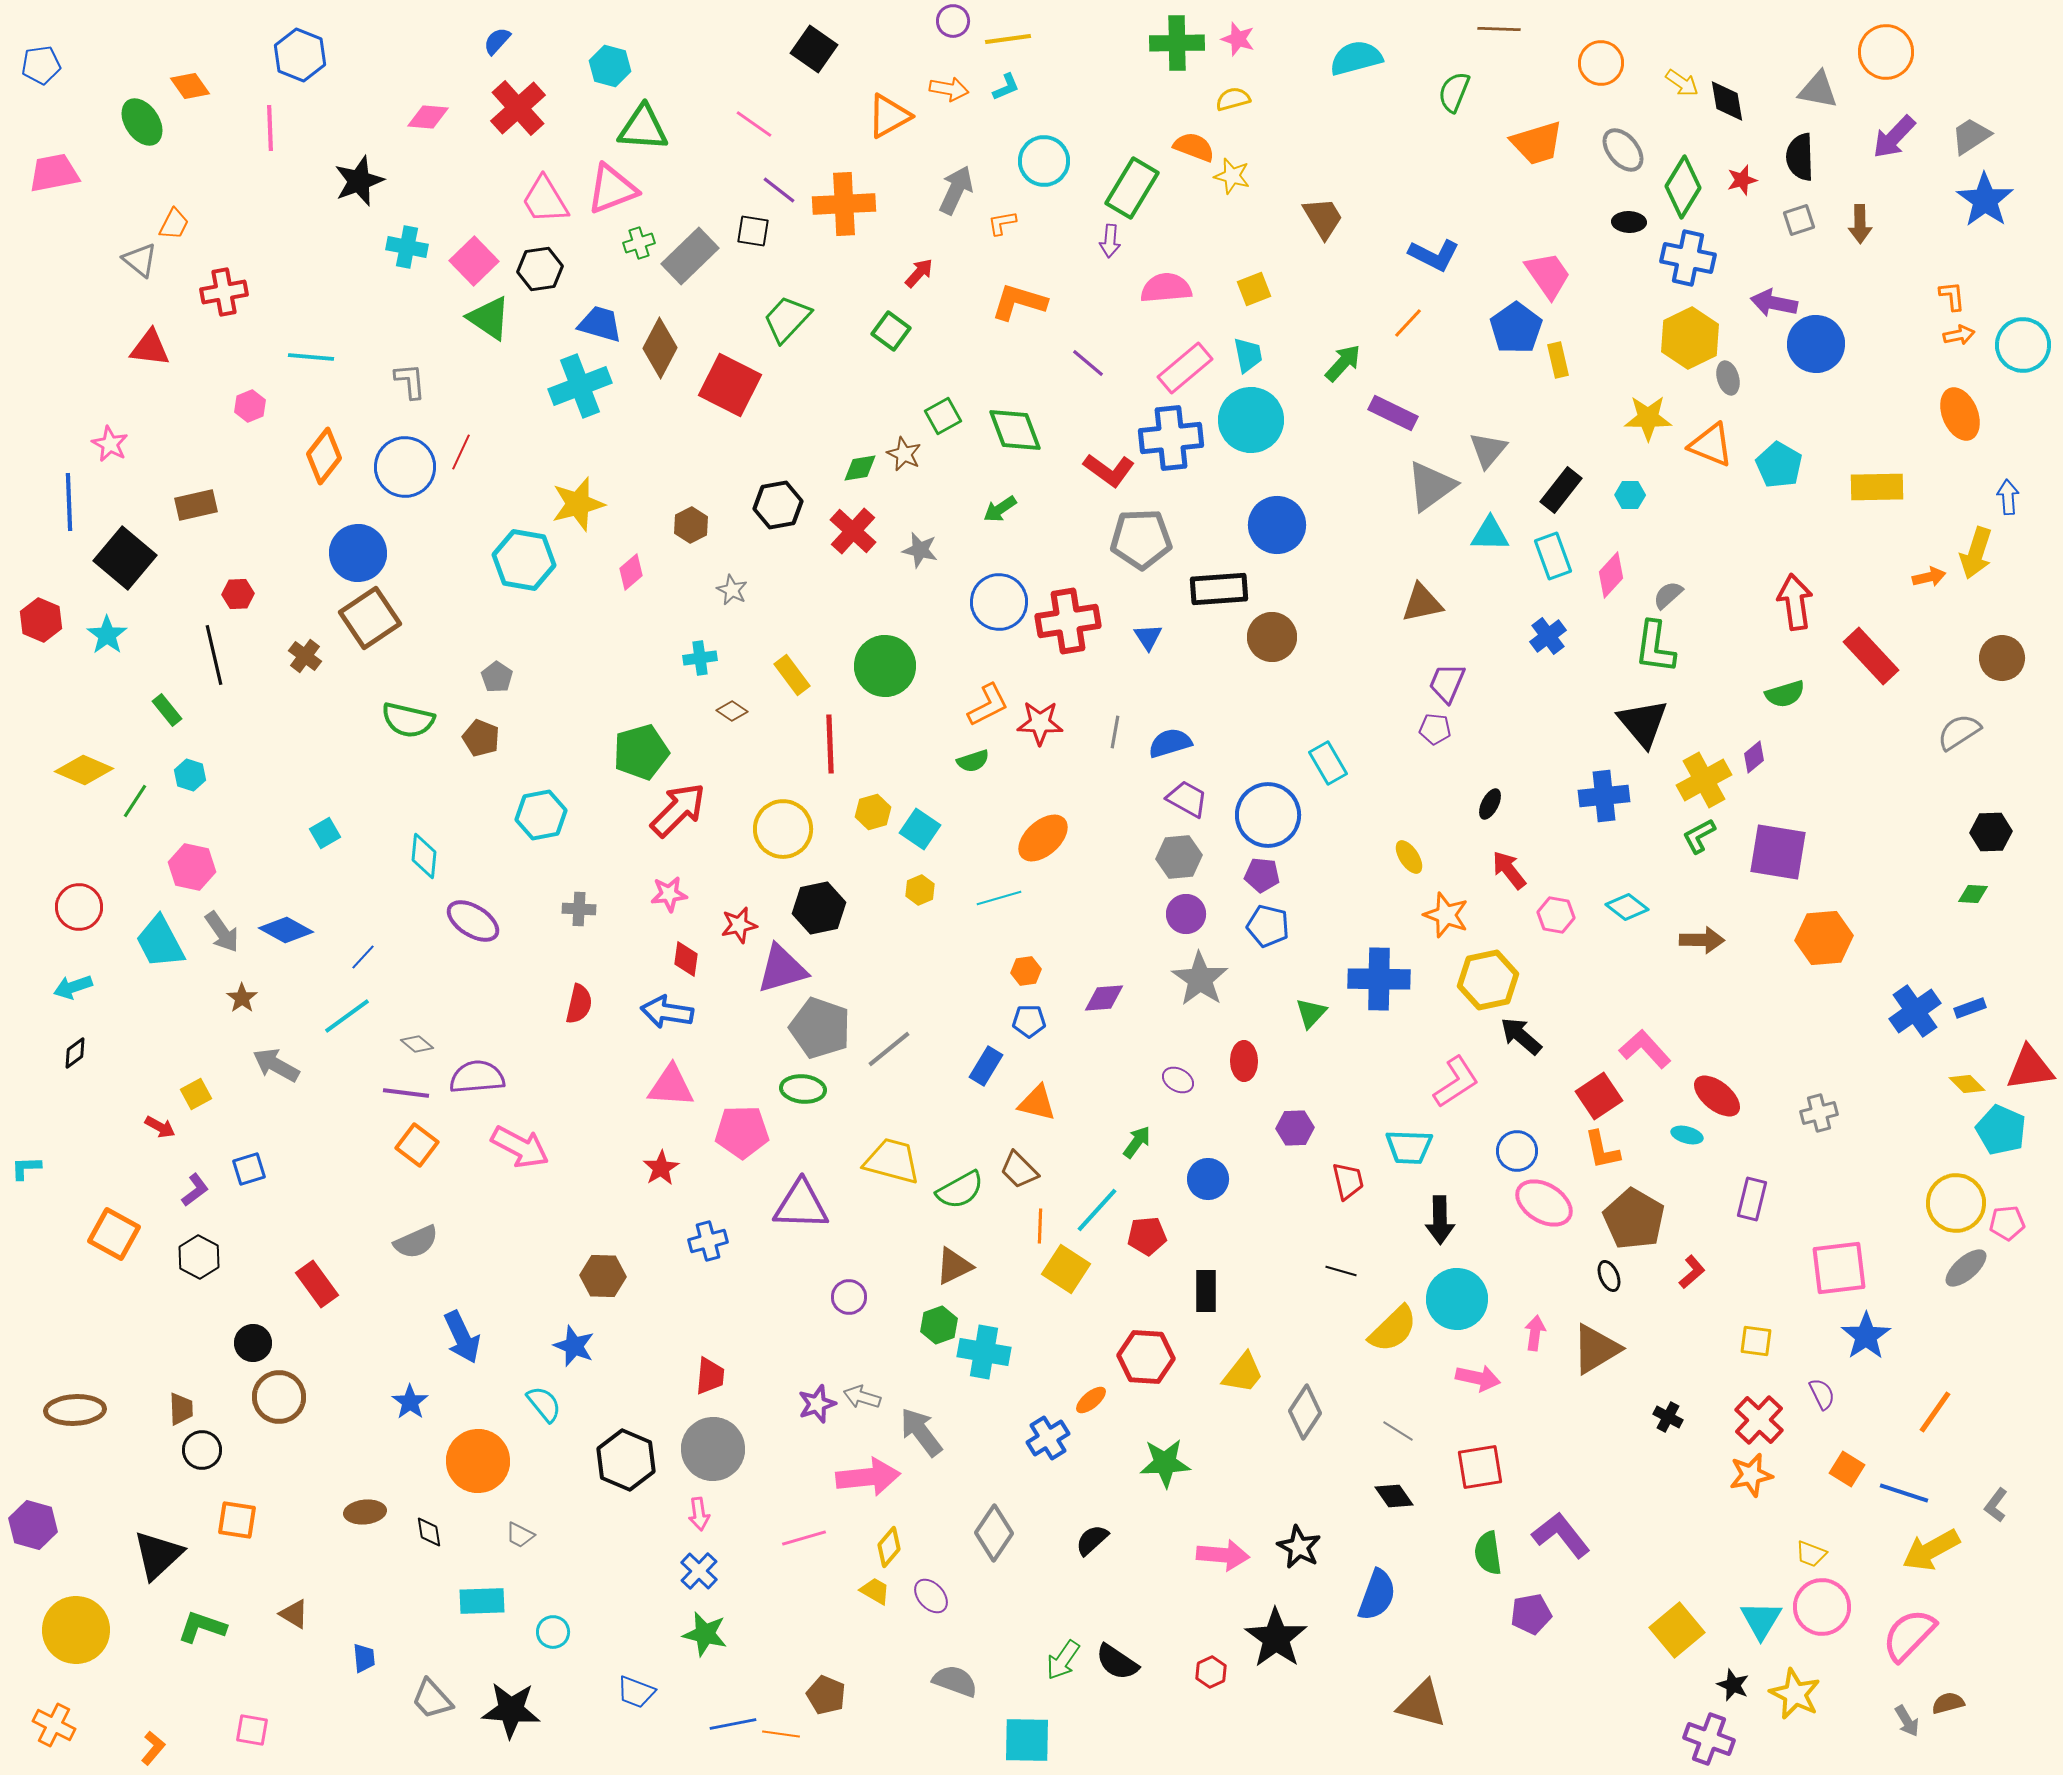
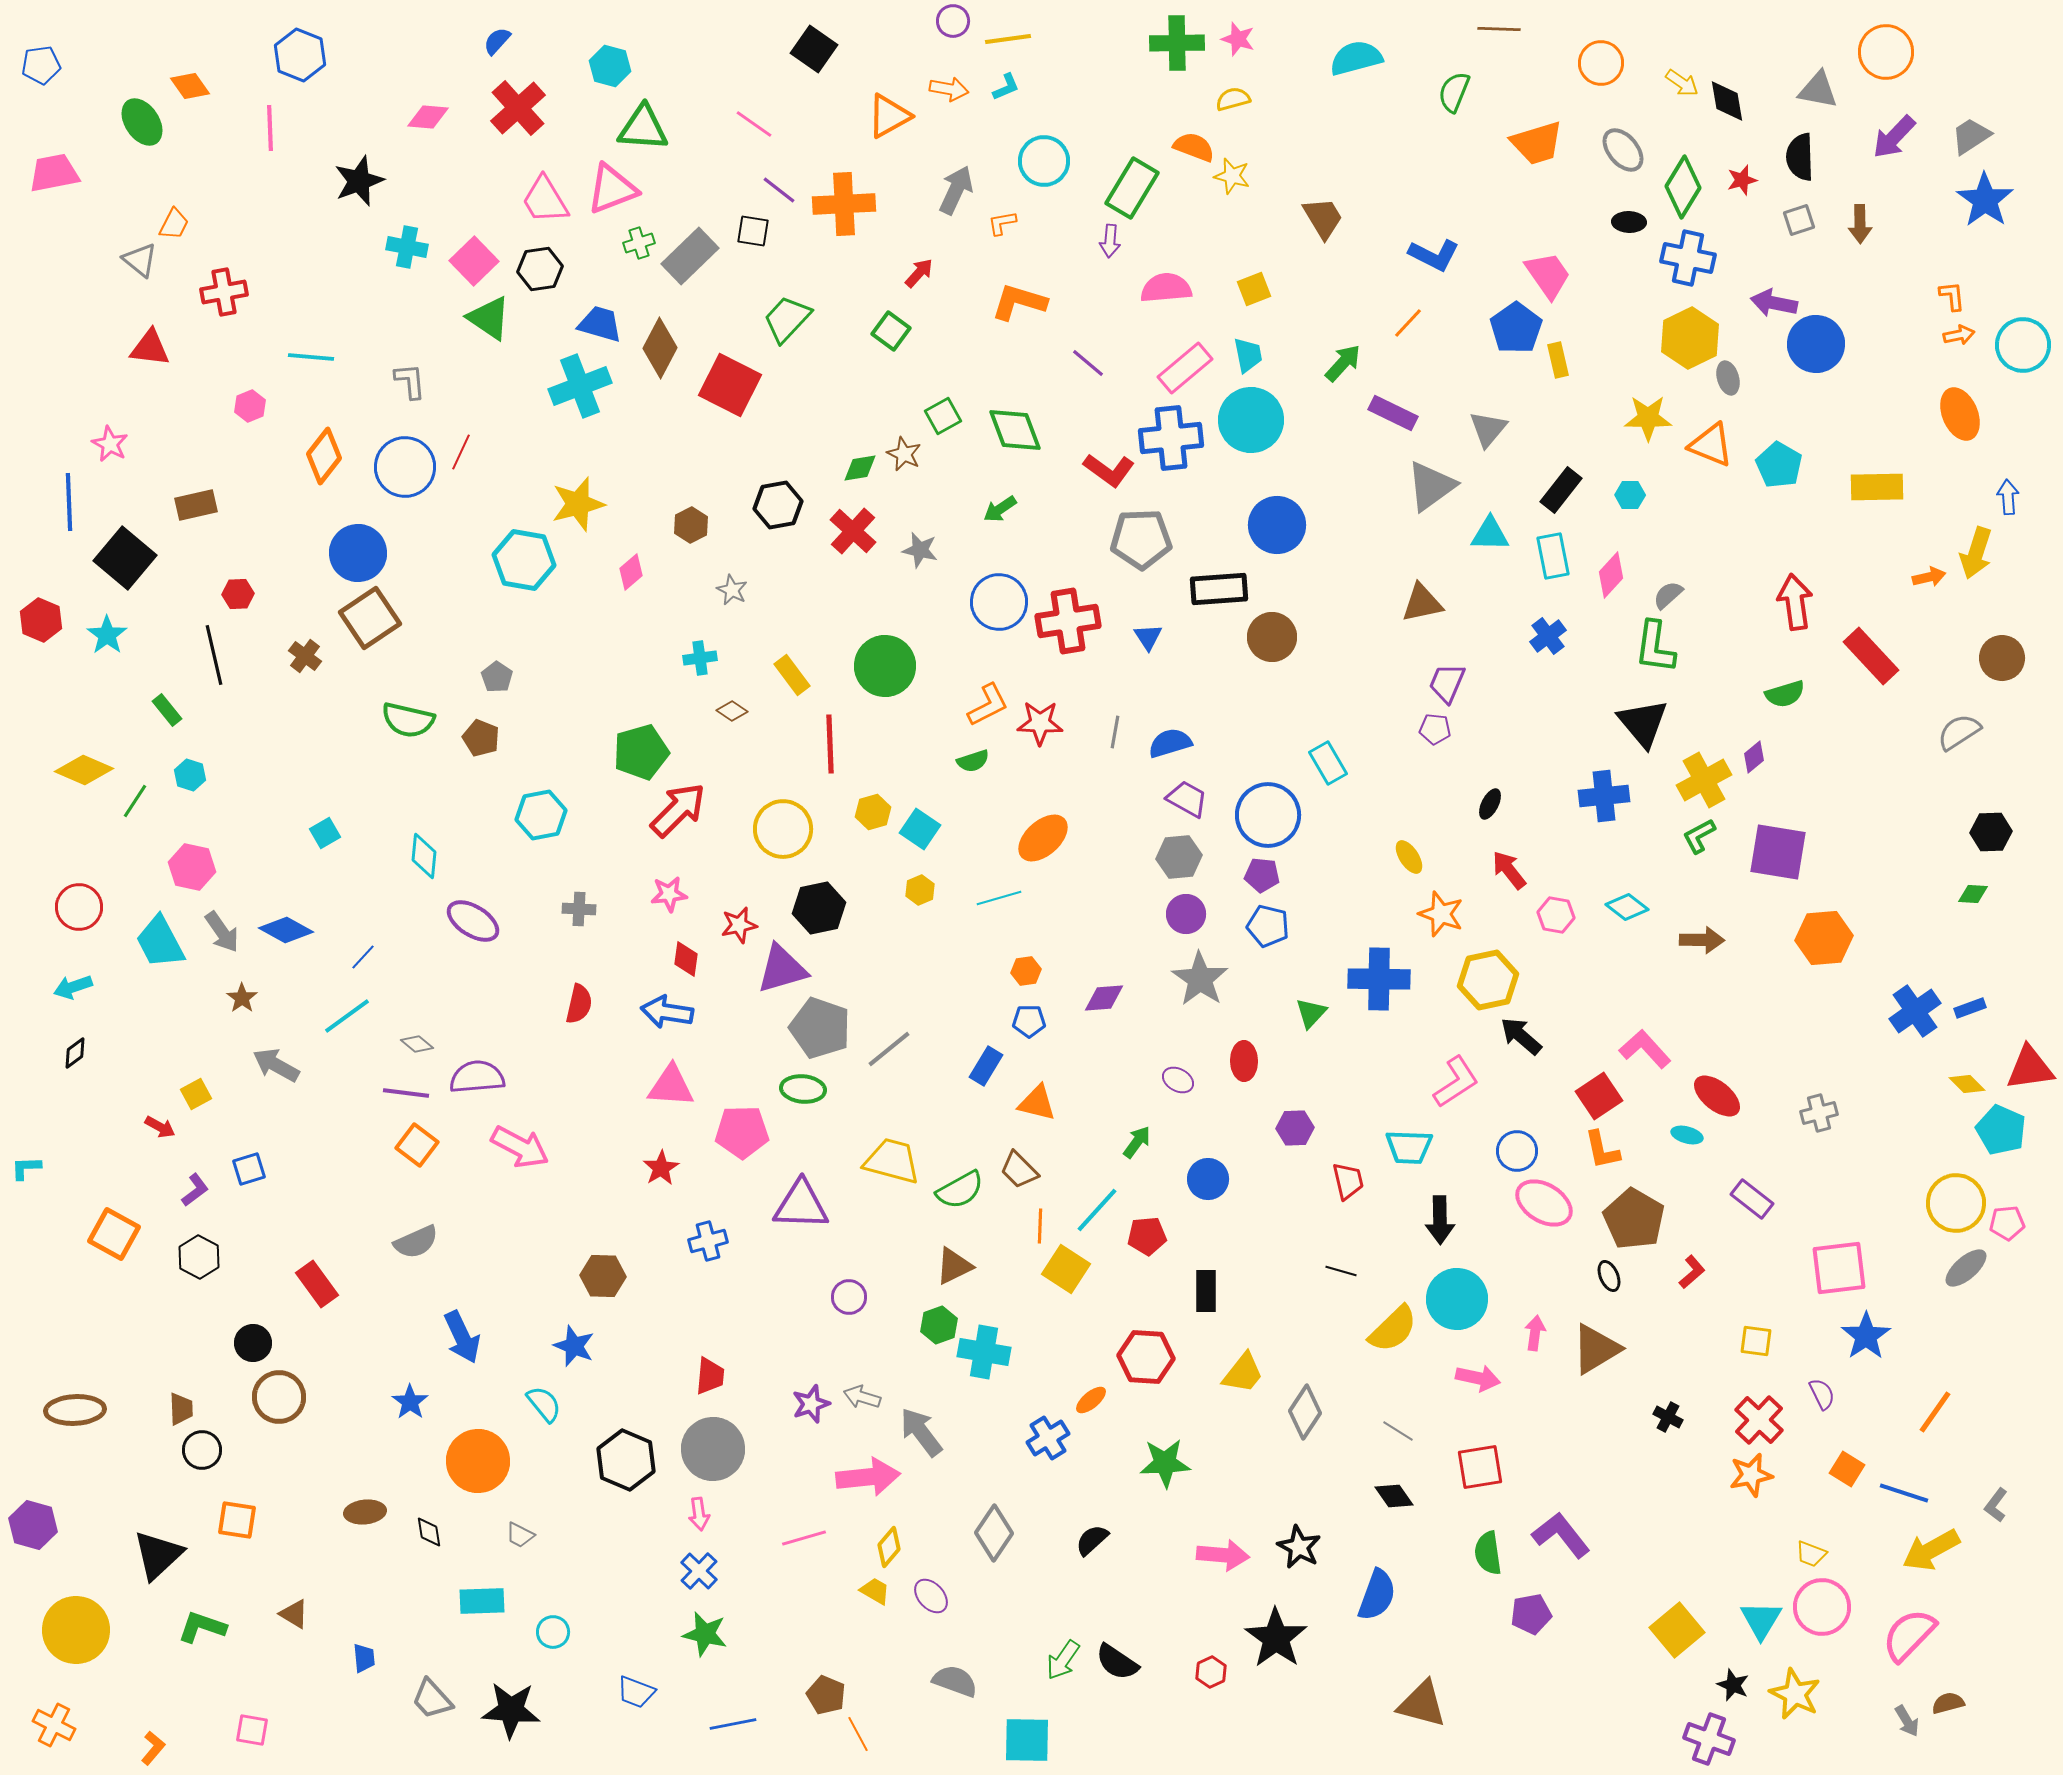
gray triangle at (1488, 450): moved 21 px up
cyan rectangle at (1553, 556): rotated 9 degrees clockwise
orange star at (1446, 915): moved 5 px left, 1 px up
purple rectangle at (1752, 1199): rotated 66 degrees counterclockwise
purple star at (817, 1404): moved 6 px left
orange line at (781, 1734): moved 77 px right; rotated 54 degrees clockwise
